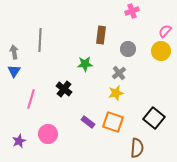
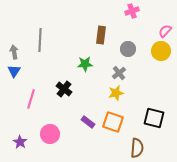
black square: rotated 25 degrees counterclockwise
pink circle: moved 2 px right
purple star: moved 1 px right, 1 px down; rotated 16 degrees counterclockwise
